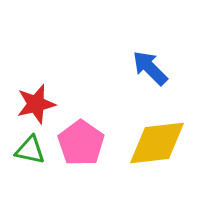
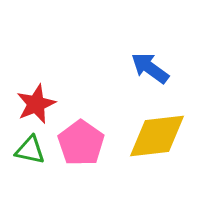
blue arrow: rotated 9 degrees counterclockwise
red star: rotated 9 degrees counterclockwise
yellow diamond: moved 7 px up
